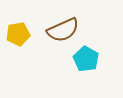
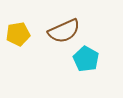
brown semicircle: moved 1 px right, 1 px down
